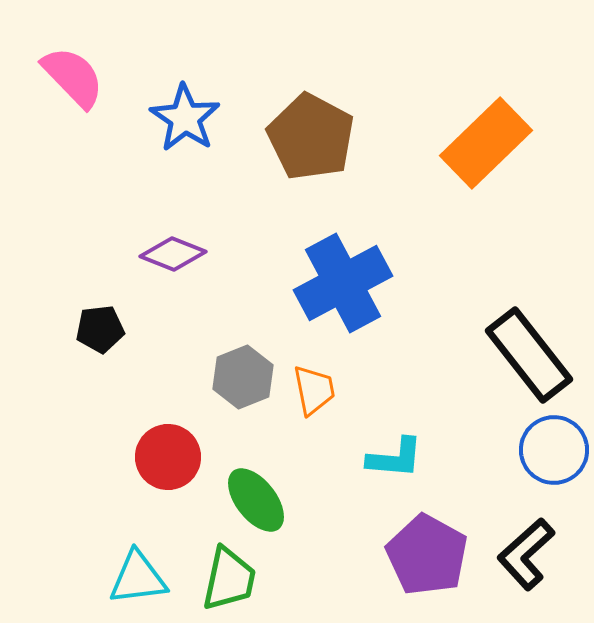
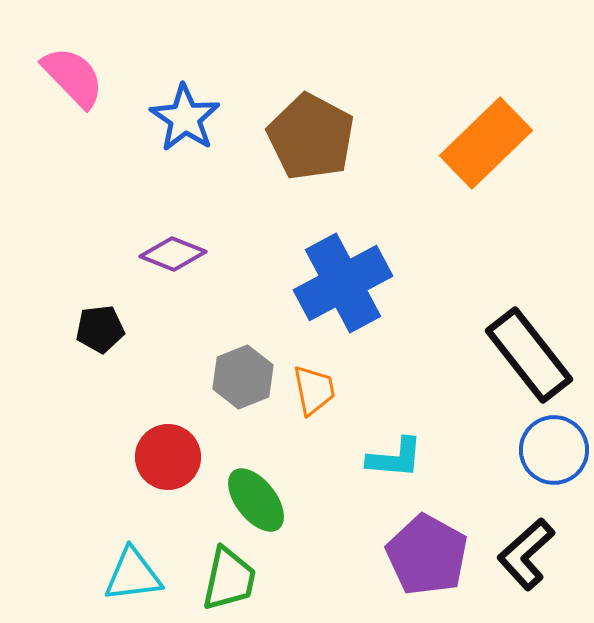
cyan triangle: moved 5 px left, 3 px up
